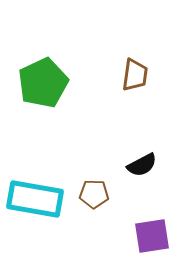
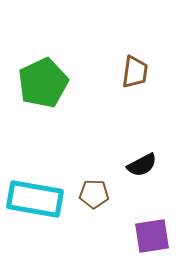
brown trapezoid: moved 3 px up
